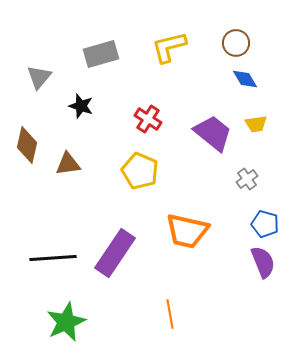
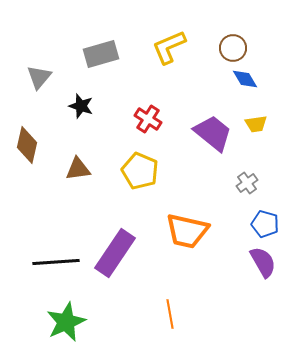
brown circle: moved 3 px left, 5 px down
yellow L-shape: rotated 9 degrees counterclockwise
brown triangle: moved 10 px right, 5 px down
gray cross: moved 4 px down
black line: moved 3 px right, 4 px down
purple semicircle: rotated 8 degrees counterclockwise
